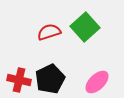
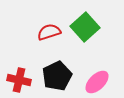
black pentagon: moved 7 px right, 3 px up
